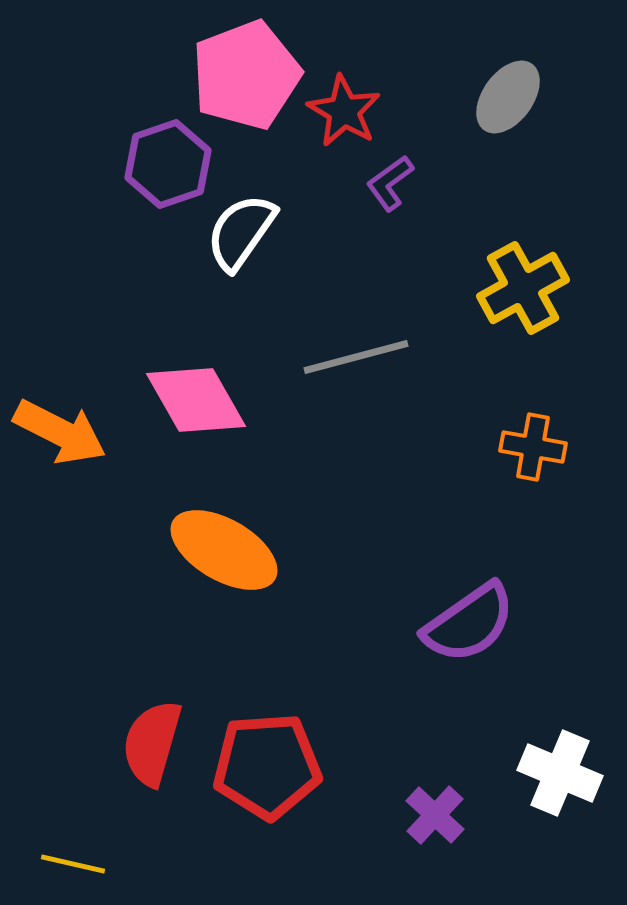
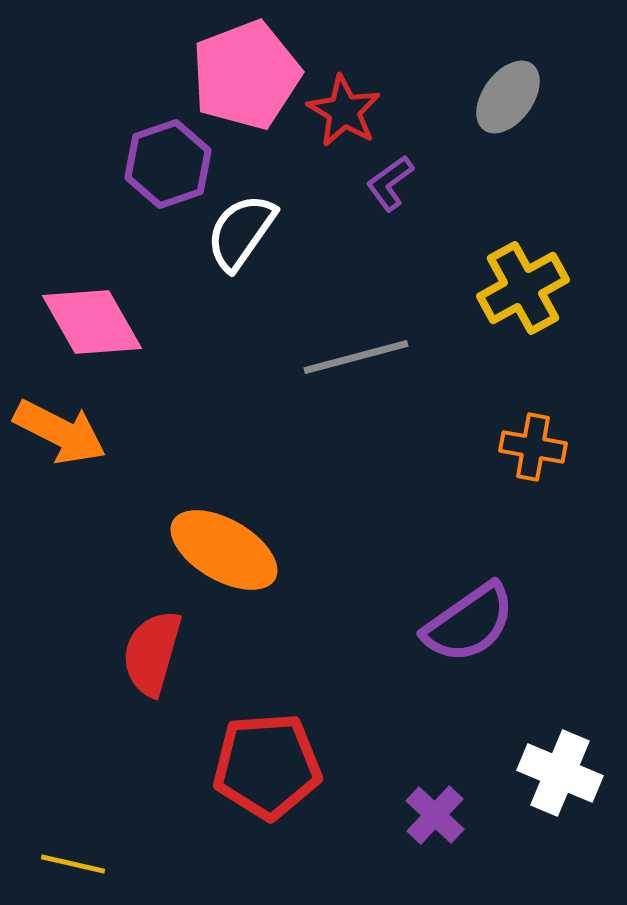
pink diamond: moved 104 px left, 78 px up
red semicircle: moved 90 px up
